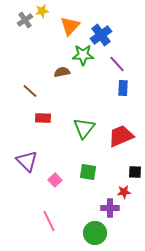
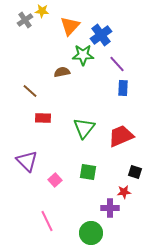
yellow star: rotated 16 degrees clockwise
black square: rotated 16 degrees clockwise
pink line: moved 2 px left
green circle: moved 4 px left
